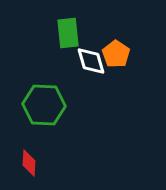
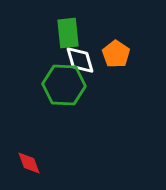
white diamond: moved 11 px left, 1 px up
green hexagon: moved 20 px right, 20 px up
red diamond: rotated 24 degrees counterclockwise
